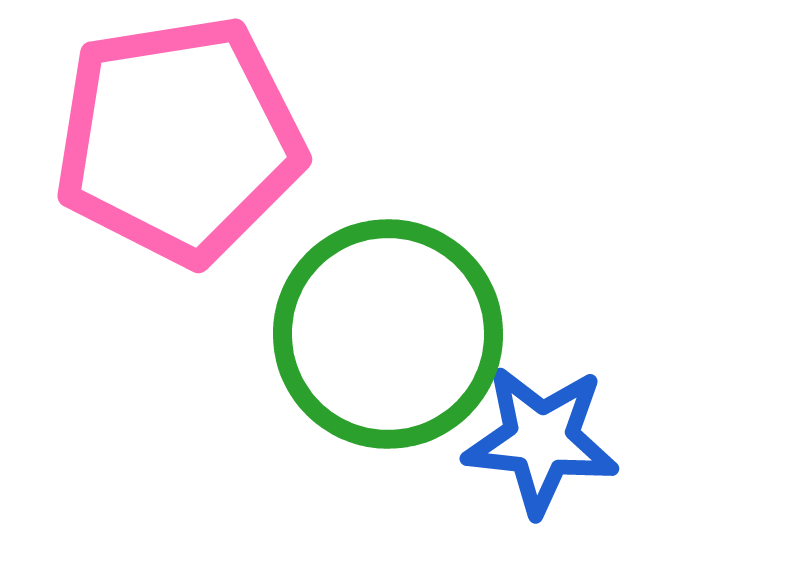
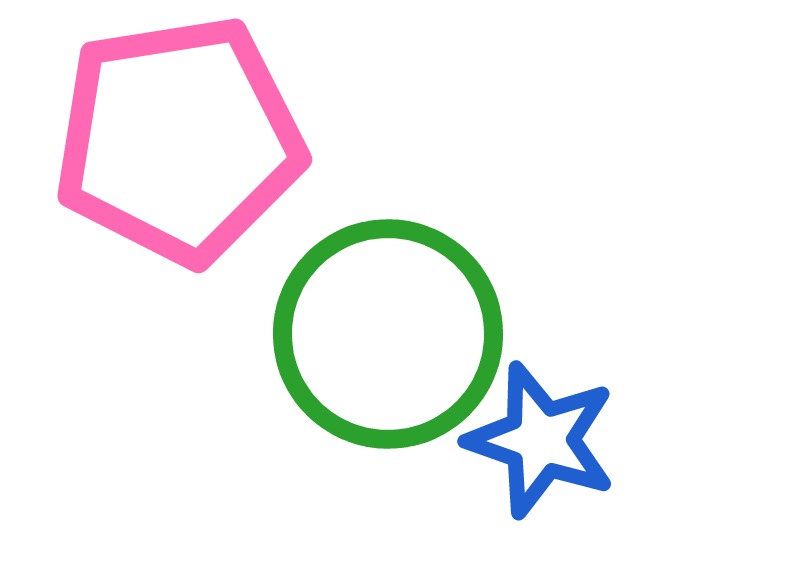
blue star: rotated 13 degrees clockwise
